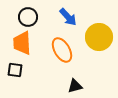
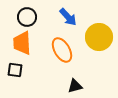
black circle: moved 1 px left
